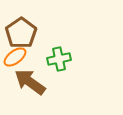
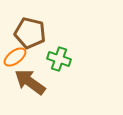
brown pentagon: moved 9 px right; rotated 24 degrees counterclockwise
green cross: rotated 30 degrees clockwise
